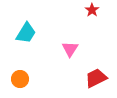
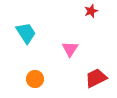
red star: moved 1 px left, 1 px down; rotated 16 degrees clockwise
cyan trapezoid: rotated 65 degrees counterclockwise
orange circle: moved 15 px right
